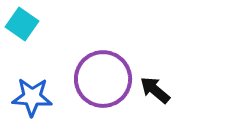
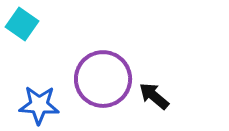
black arrow: moved 1 px left, 6 px down
blue star: moved 7 px right, 8 px down
